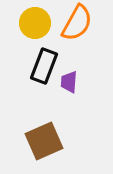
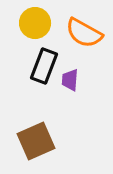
orange semicircle: moved 7 px right, 10 px down; rotated 90 degrees clockwise
purple trapezoid: moved 1 px right, 2 px up
brown square: moved 8 px left
